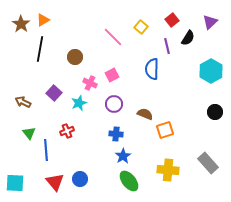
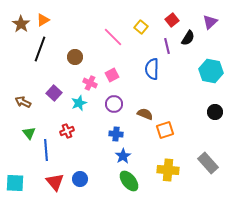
black line: rotated 10 degrees clockwise
cyan hexagon: rotated 20 degrees counterclockwise
